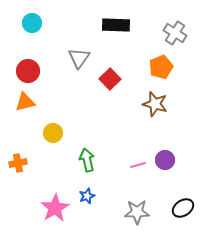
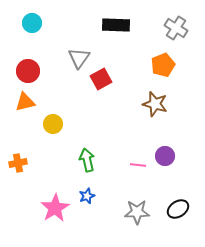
gray cross: moved 1 px right, 5 px up
orange pentagon: moved 2 px right, 2 px up
red square: moved 9 px left; rotated 15 degrees clockwise
yellow circle: moved 9 px up
purple circle: moved 4 px up
pink line: rotated 21 degrees clockwise
black ellipse: moved 5 px left, 1 px down
